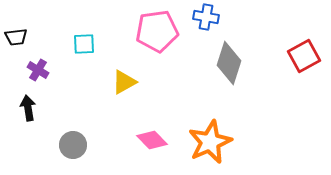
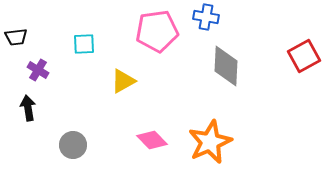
gray diamond: moved 3 px left, 3 px down; rotated 15 degrees counterclockwise
yellow triangle: moved 1 px left, 1 px up
